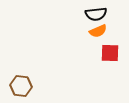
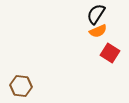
black semicircle: rotated 130 degrees clockwise
red square: rotated 30 degrees clockwise
